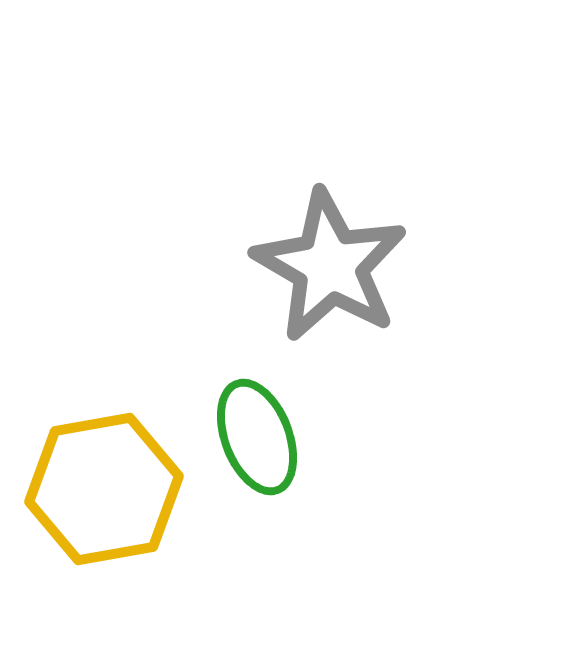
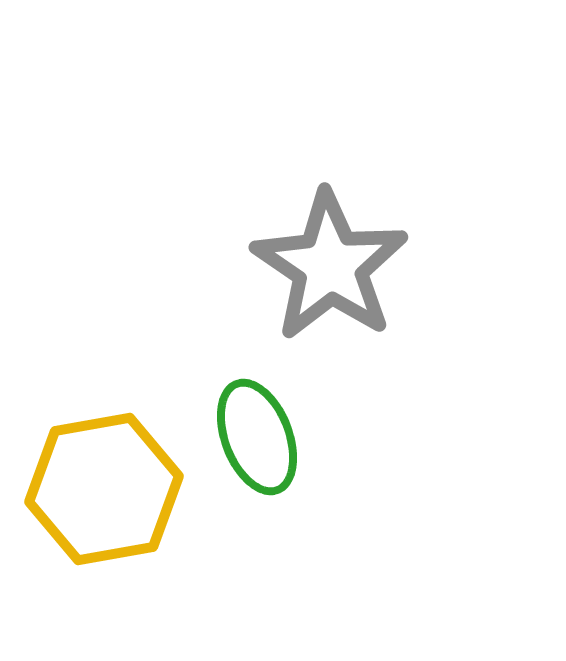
gray star: rotated 4 degrees clockwise
